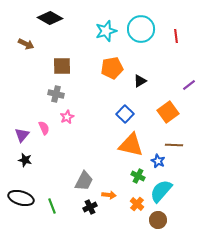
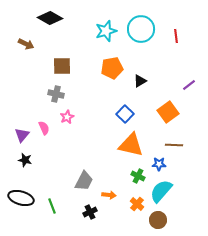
blue star: moved 1 px right, 3 px down; rotated 24 degrees counterclockwise
black cross: moved 5 px down
